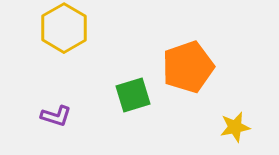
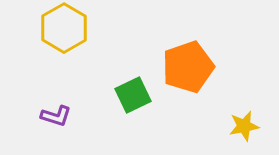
green square: rotated 9 degrees counterclockwise
yellow star: moved 9 px right, 1 px up
